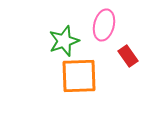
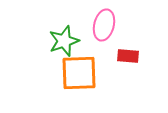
red rectangle: rotated 50 degrees counterclockwise
orange square: moved 3 px up
